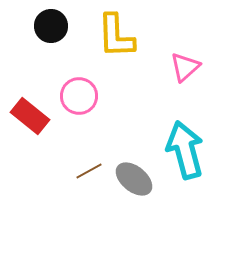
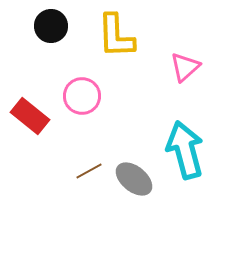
pink circle: moved 3 px right
